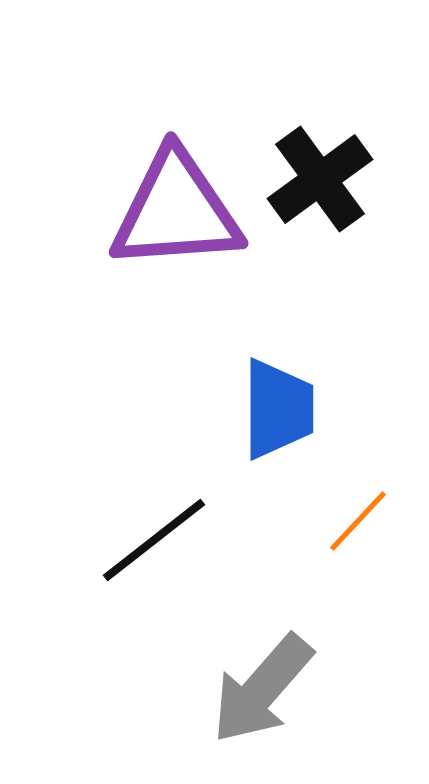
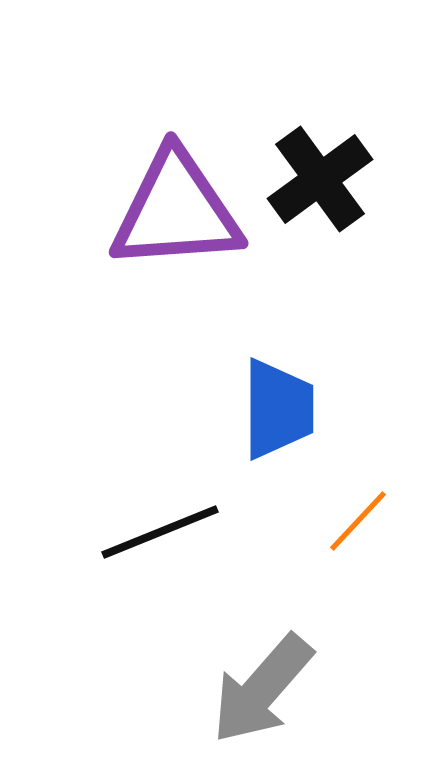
black line: moved 6 px right, 8 px up; rotated 16 degrees clockwise
